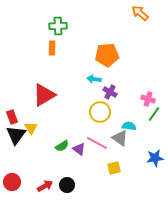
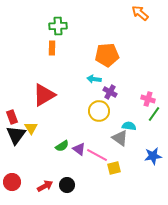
yellow circle: moved 1 px left, 1 px up
pink line: moved 12 px down
blue star: moved 2 px left, 2 px up
